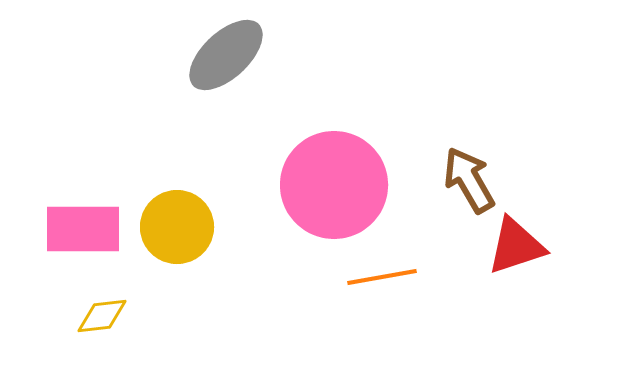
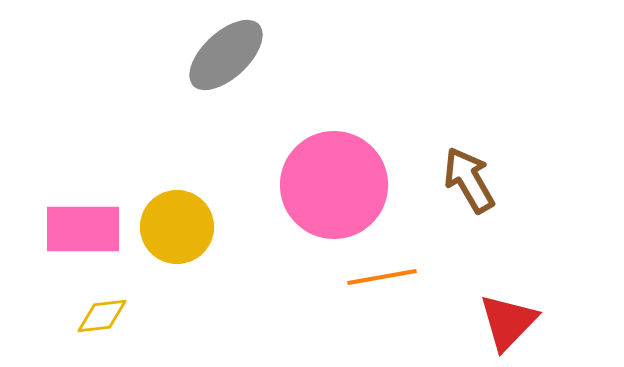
red triangle: moved 8 px left, 76 px down; rotated 28 degrees counterclockwise
